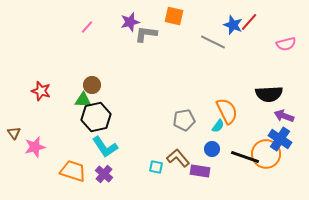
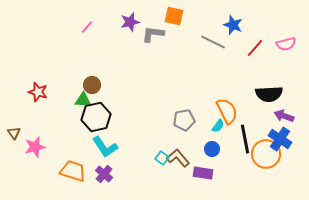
red line: moved 6 px right, 26 px down
gray L-shape: moved 7 px right
red star: moved 3 px left, 1 px down
black line: moved 18 px up; rotated 60 degrees clockwise
cyan square: moved 6 px right, 9 px up; rotated 24 degrees clockwise
purple rectangle: moved 3 px right, 2 px down
